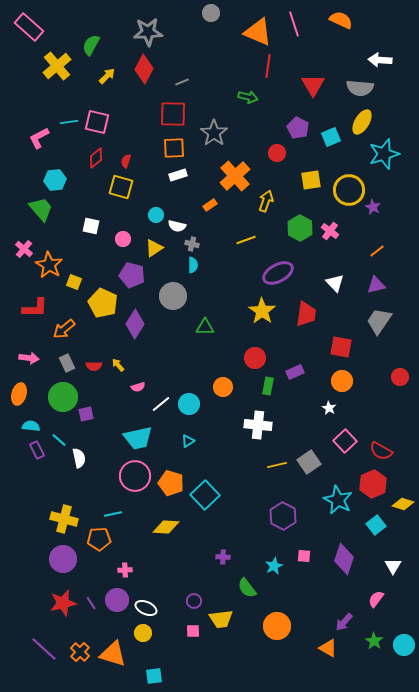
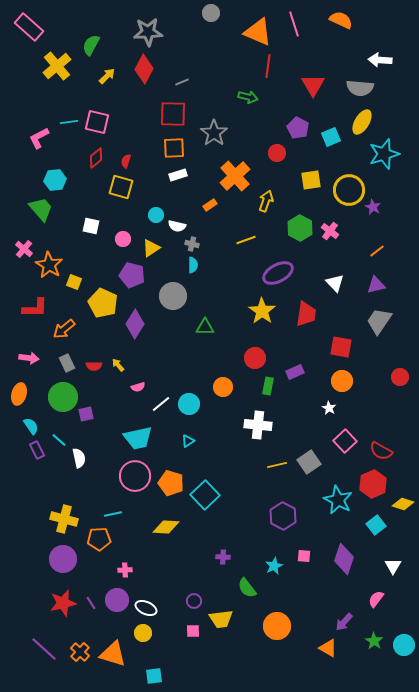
yellow triangle at (154, 248): moved 3 px left
cyan semicircle at (31, 426): rotated 48 degrees clockwise
